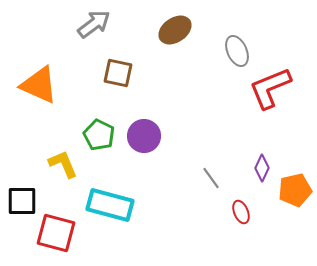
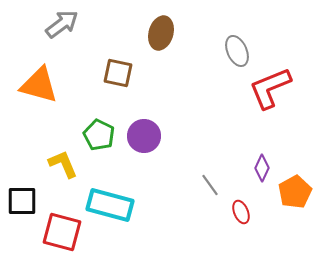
gray arrow: moved 32 px left
brown ellipse: moved 14 px left, 3 px down; rotated 40 degrees counterclockwise
orange triangle: rotated 9 degrees counterclockwise
gray line: moved 1 px left, 7 px down
orange pentagon: moved 2 px down; rotated 16 degrees counterclockwise
red square: moved 6 px right, 1 px up
